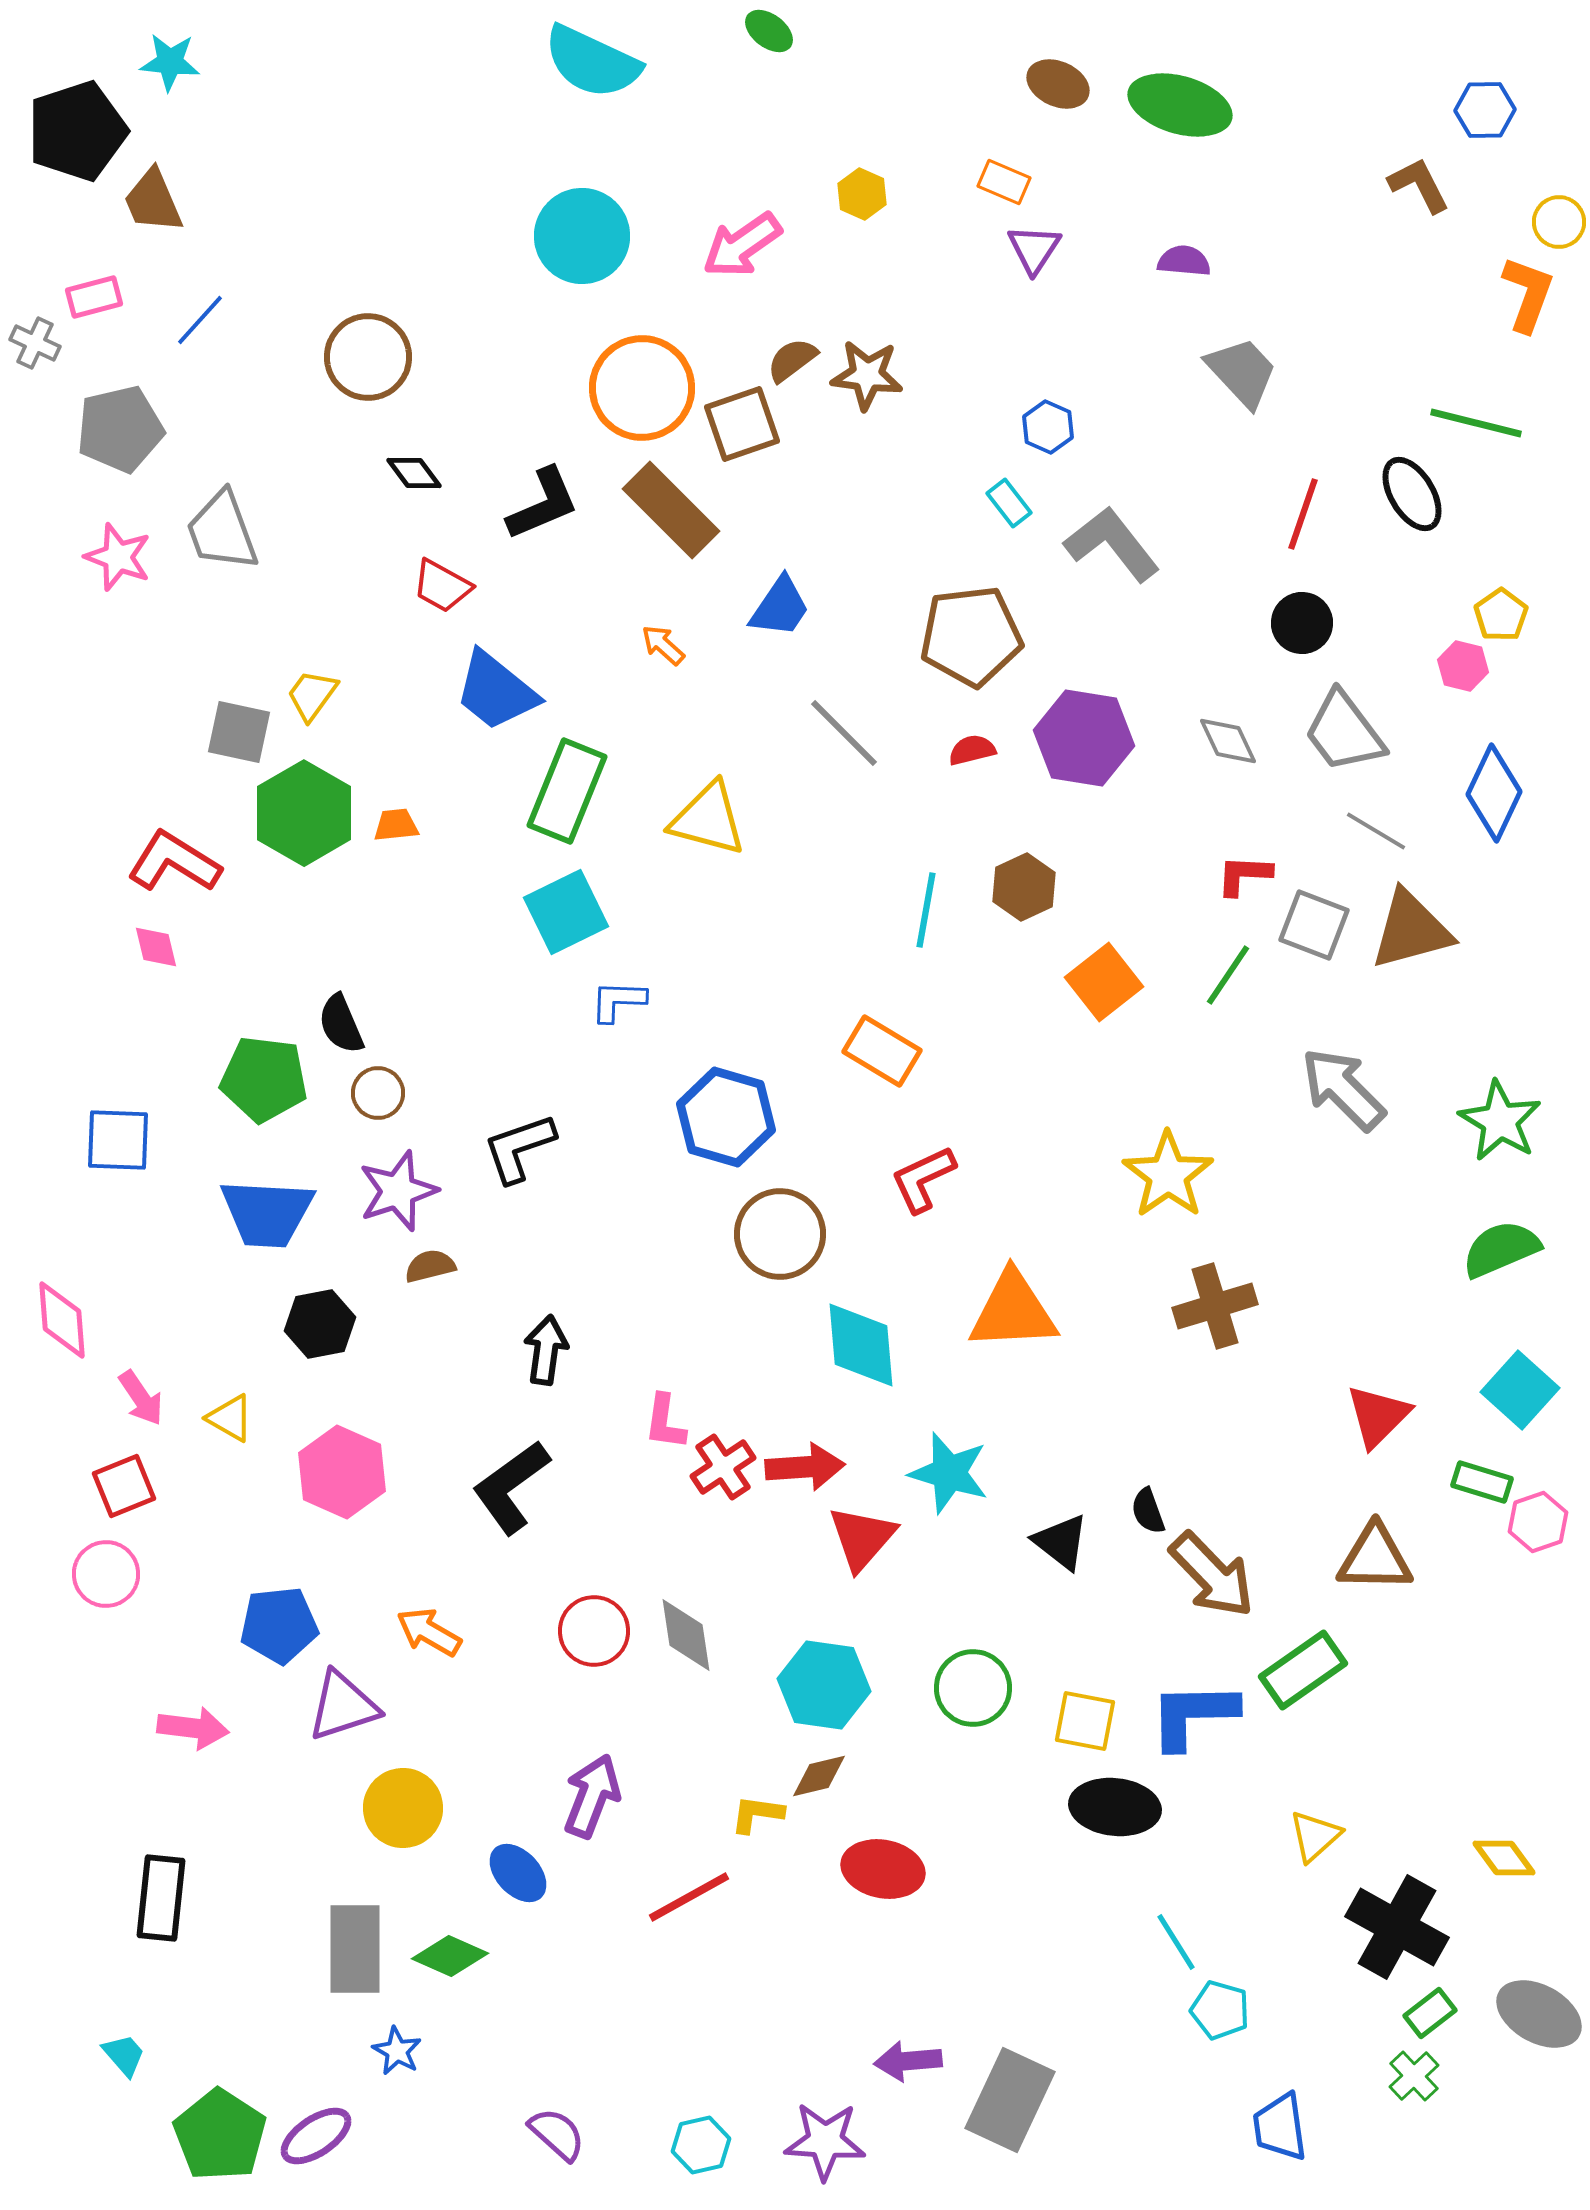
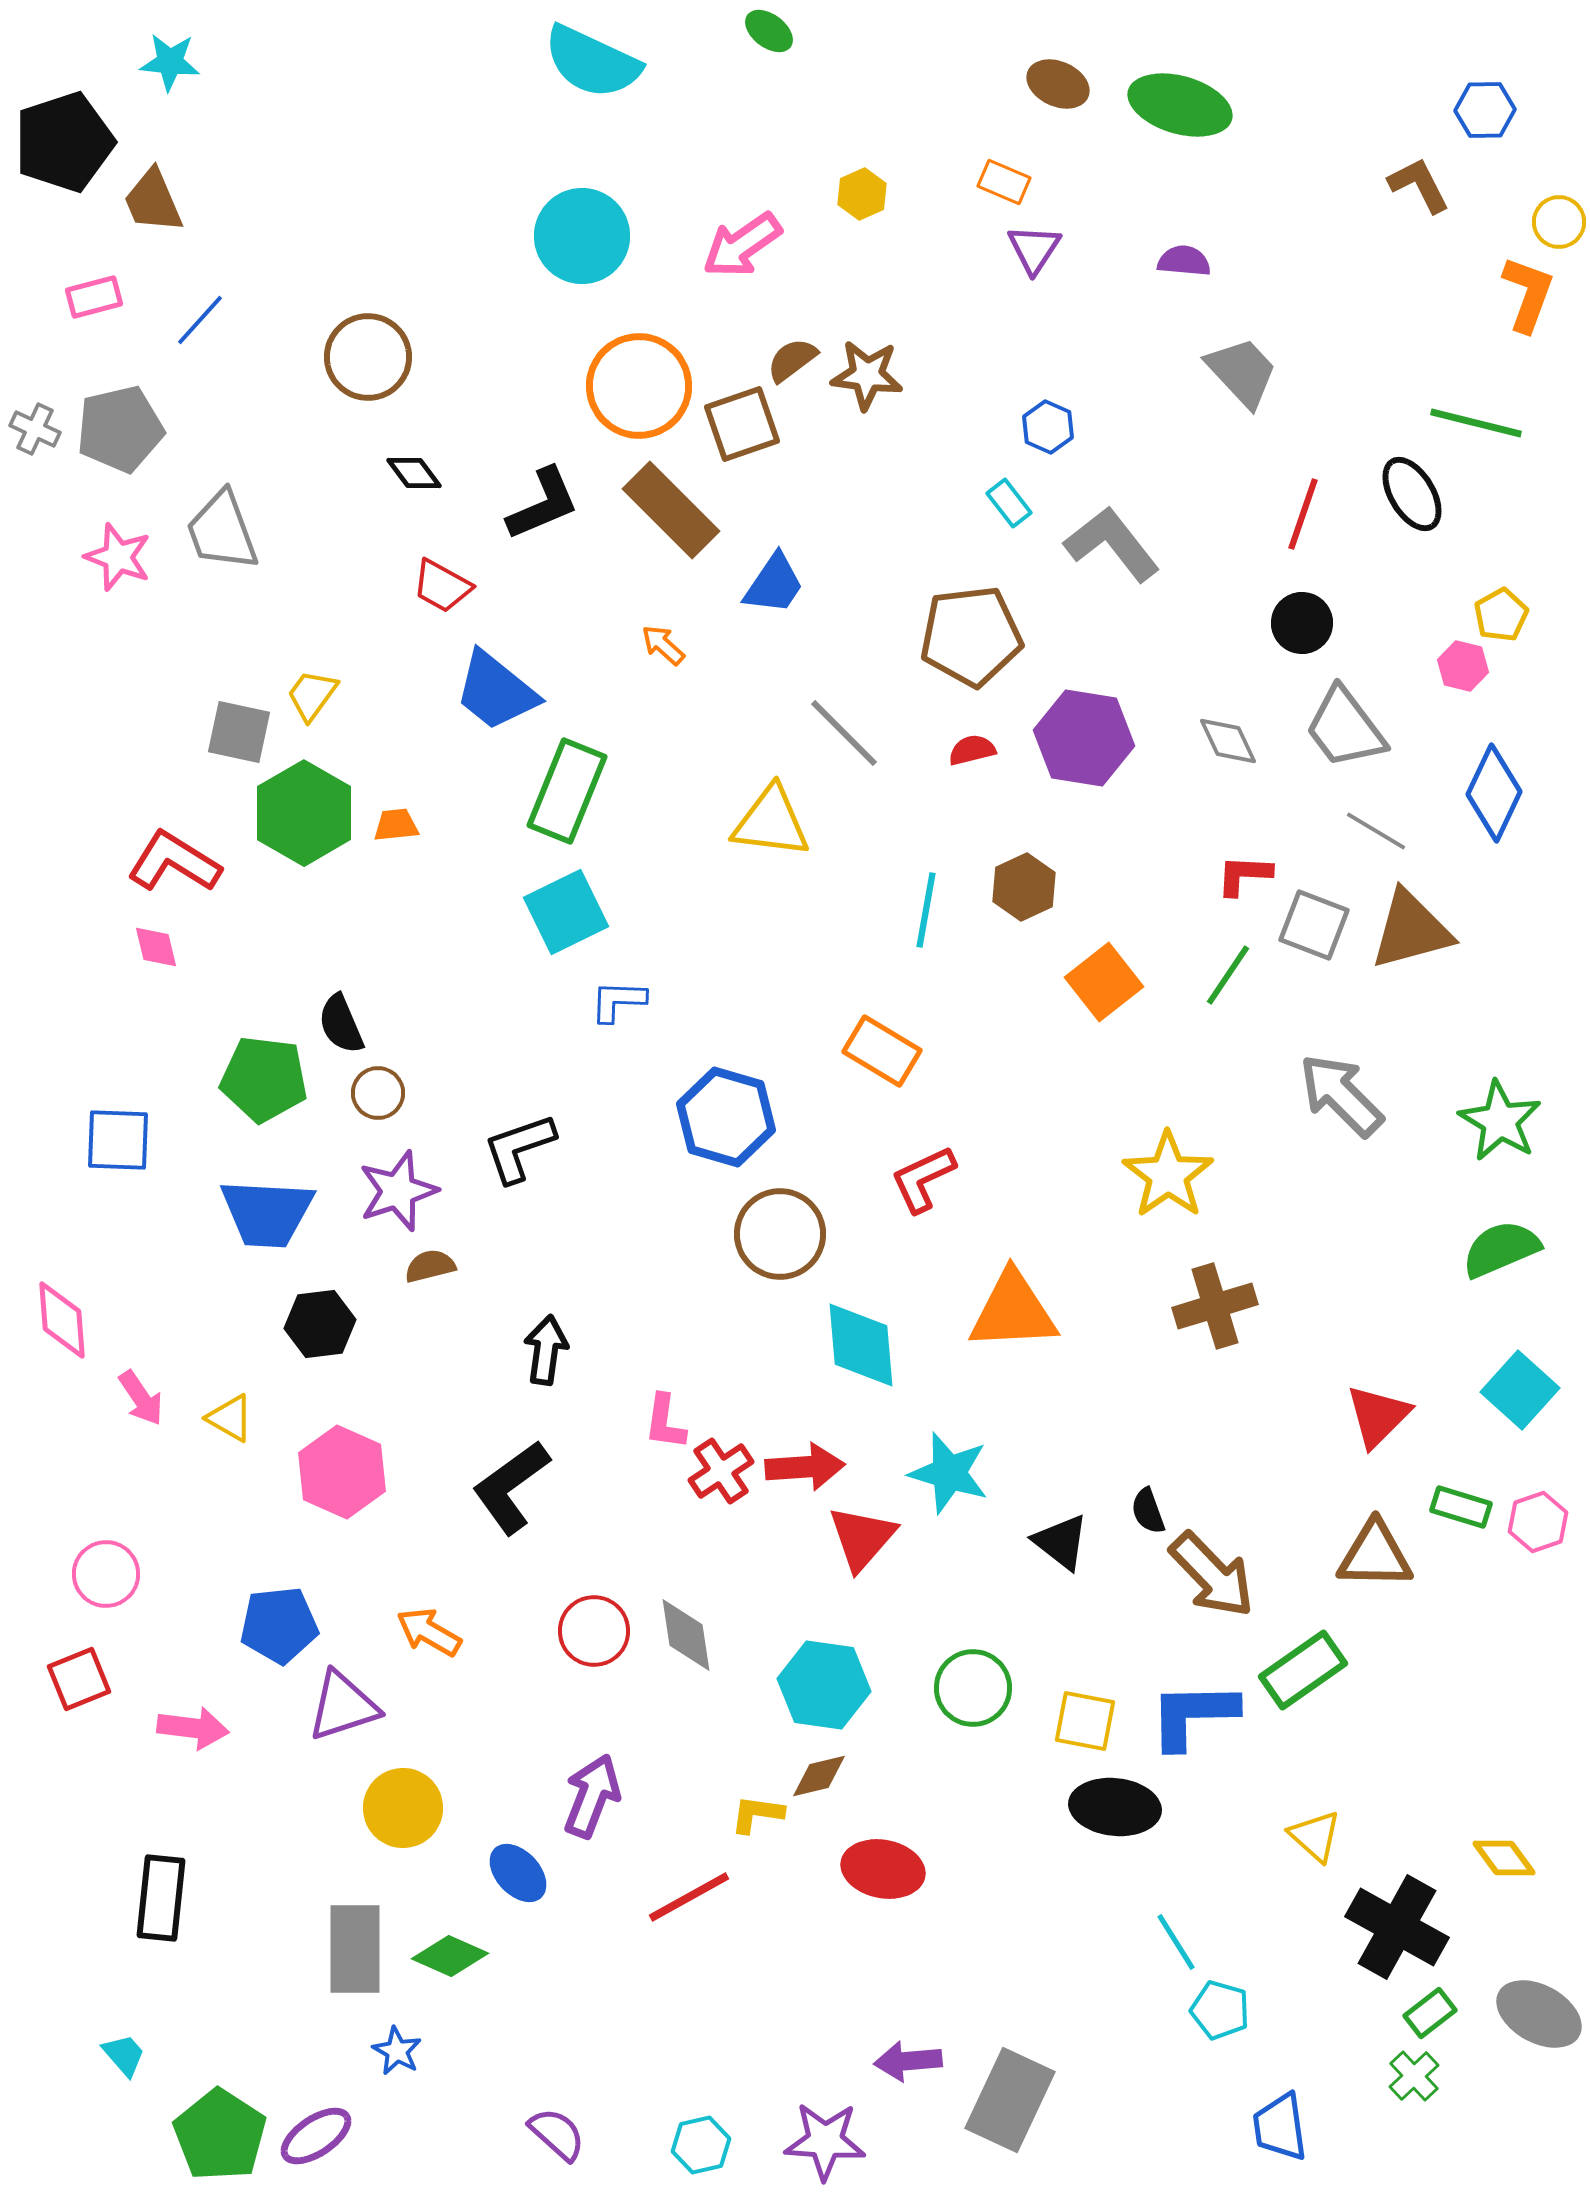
black pentagon at (77, 131): moved 13 px left, 11 px down
yellow hexagon at (862, 194): rotated 12 degrees clockwise
gray cross at (35, 343): moved 86 px down
orange circle at (642, 388): moved 3 px left, 2 px up
blue trapezoid at (780, 607): moved 6 px left, 23 px up
yellow pentagon at (1501, 615): rotated 6 degrees clockwise
gray trapezoid at (1344, 732): moved 1 px right, 4 px up
yellow triangle at (708, 819): moved 63 px right, 3 px down; rotated 8 degrees counterclockwise
gray arrow at (1343, 1089): moved 2 px left, 6 px down
black hexagon at (320, 1324): rotated 4 degrees clockwise
red cross at (723, 1467): moved 2 px left, 4 px down
green rectangle at (1482, 1482): moved 21 px left, 25 px down
red square at (124, 1486): moved 45 px left, 193 px down
brown triangle at (1375, 1558): moved 3 px up
yellow triangle at (1315, 1836): rotated 36 degrees counterclockwise
